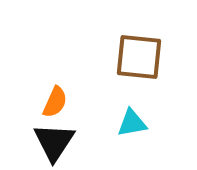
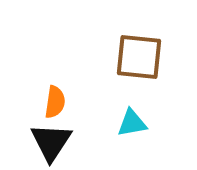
orange semicircle: rotated 16 degrees counterclockwise
black triangle: moved 3 px left
